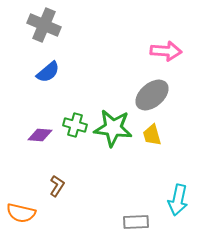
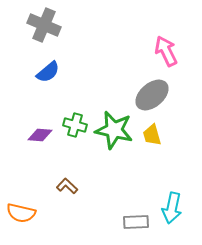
pink arrow: rotated 120 degrees counterclockwise
green star: moved 1 px right, 2 px down; rotated 6 degrees clockwise
brown L-shape: moved 10 px right; rotated 80 degrees counterclockwise
cyan arrow: moved 6 px left, 8 px down
